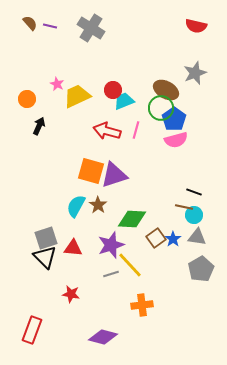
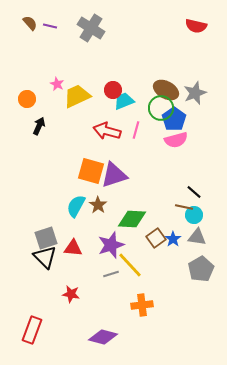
gray star: moved 20 px down
black line: rotated 21 degrees clockwise
